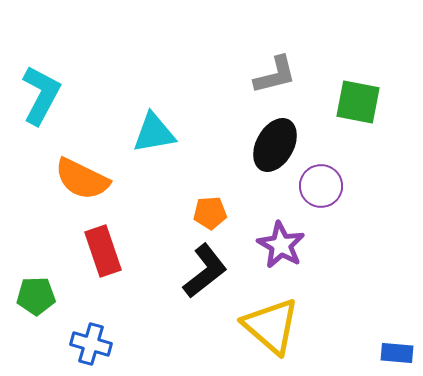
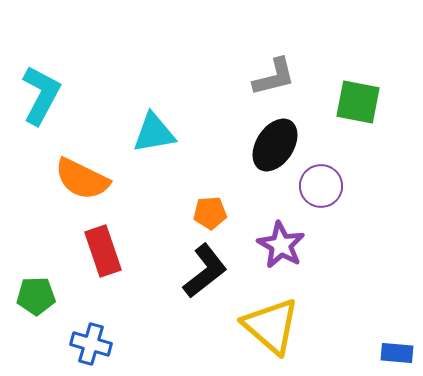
gray L-shape: moved 1 px left, 2 px down
black ellipse: rotated 4 degrees clockwise
